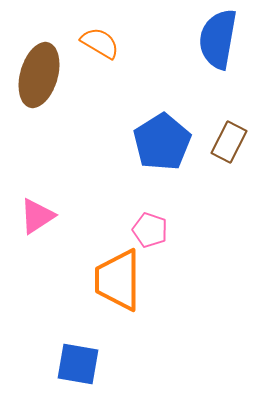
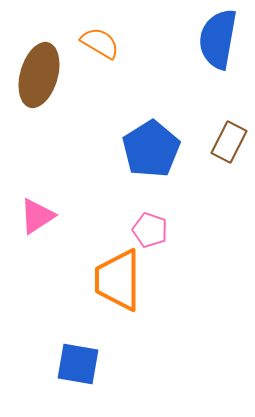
blue pentagon: moved 11 px left, 7 px down
